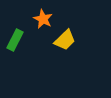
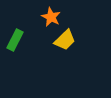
orange star: moved 8 px right, 2 px up
